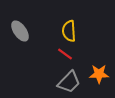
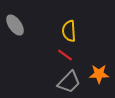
gray ellipse: moved 5 px left, 6 px up
red line: moved 1 px down
